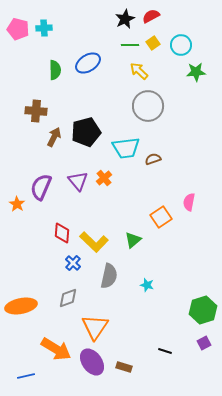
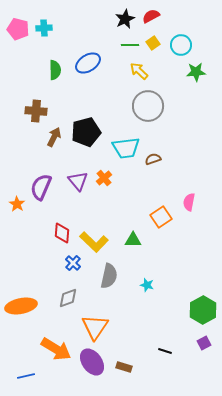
green triangle: rotated 42 degrees clockwise
green hexagon: rotated 12 degrees counterclockwise
